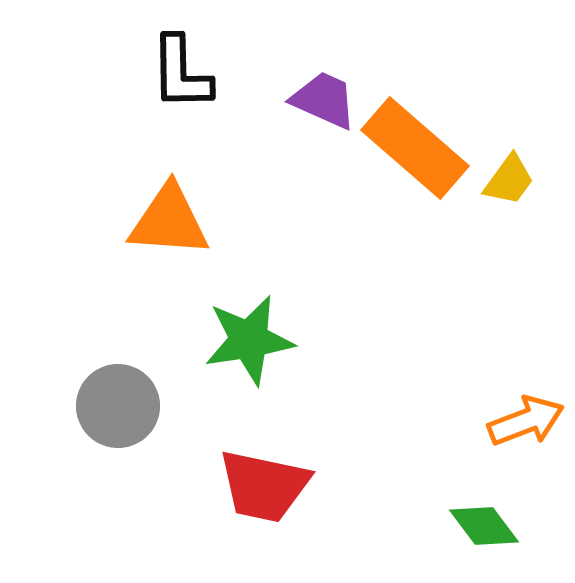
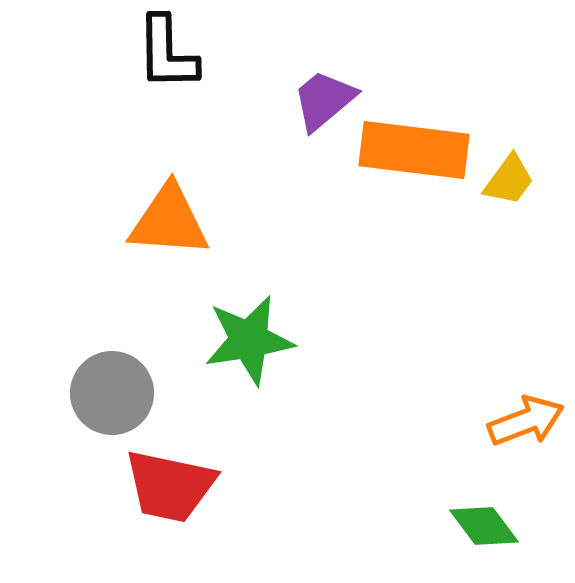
black L-shape: moved 14 px left, 20 px up
purple trapezoid: rotated 64 degrees counterclockwise
orange rectangle: moved 1 px left, 2 px down; rotated 34 degrees counterclockwise
gray circle: moved 6 px left, 13 px up
red trapezoid: moved 94 px left
